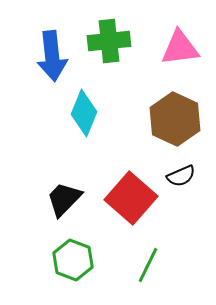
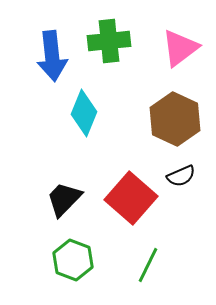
pink triangle: rotated 30 degrees counterclockwise
